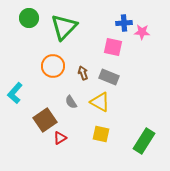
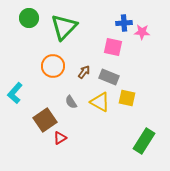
brown arrow: moved 1 px right, 1 px up; rotated 56 degrees clockwise
yellow square: moved 26 px right, 36 px up
